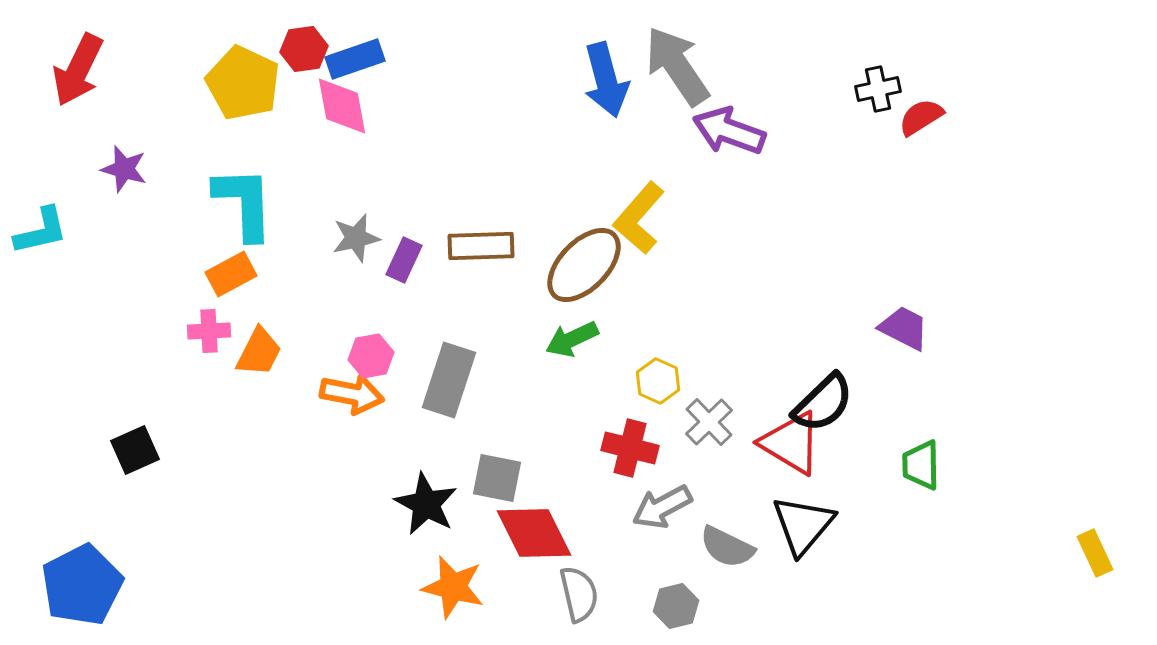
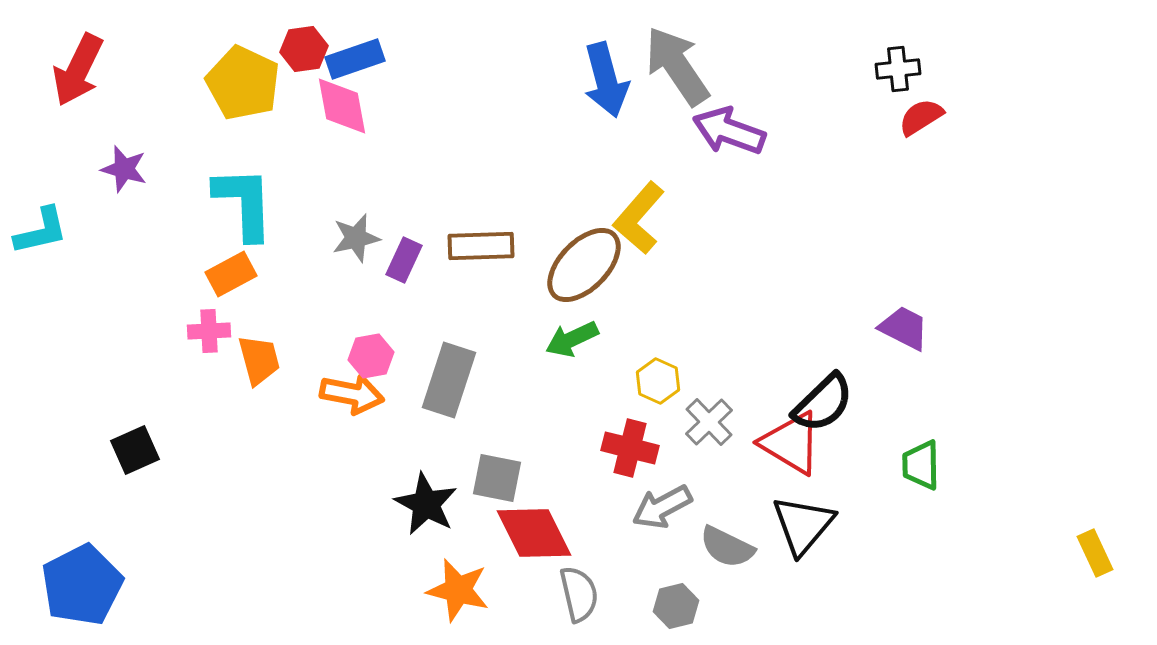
black cross at (878, 89): moved 20 px right, 20 px up; rotated 6 degrees clockwise
orange trapezoid at (259, 352): moved 8 px down; rotated 42 degrees counterclockwise
orange star at (453, 587): moved 5 px right, 3 px down
